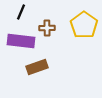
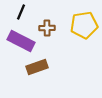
yellow pentagon: rotated 28 degrees clockwise
purple rectangle: rotated 20 degrees clockwise
